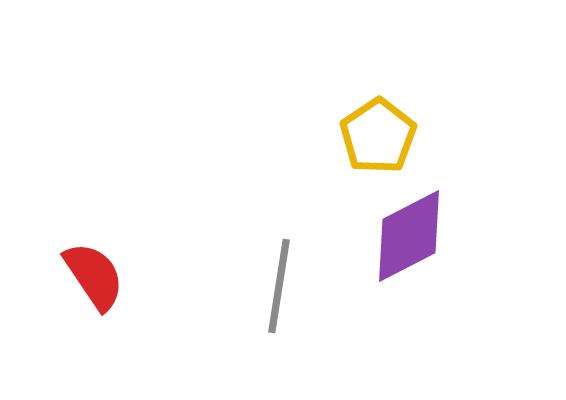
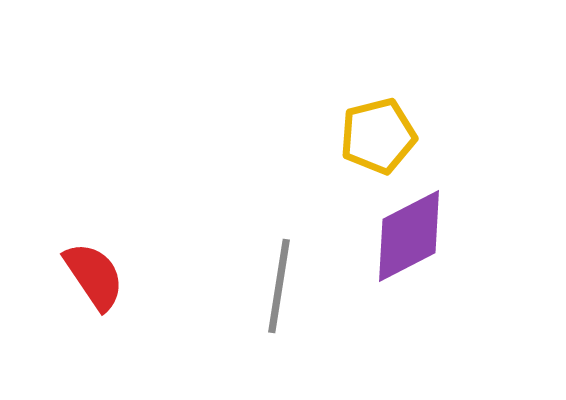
yellow pentagon: rotated 20 degrees clockwise
